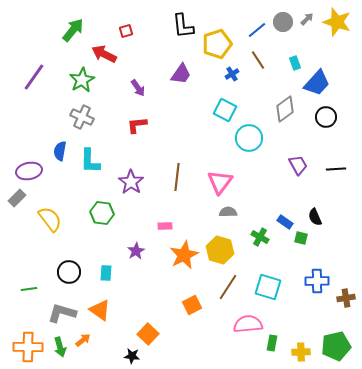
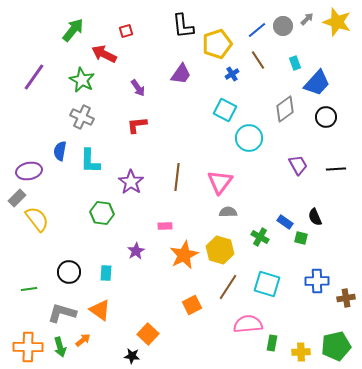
gray circle at (283, 22): moved 4 px down
green star at (82, 80): rotated 15 degrees counterclockwise
yellow semicircle at (50, 219): moved 13 px left
cyan square at (268, 287): moved 1 px left, 3 px up
